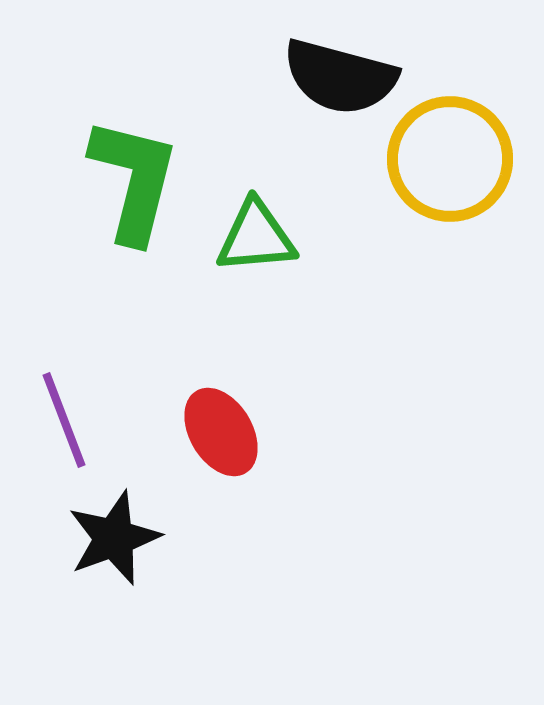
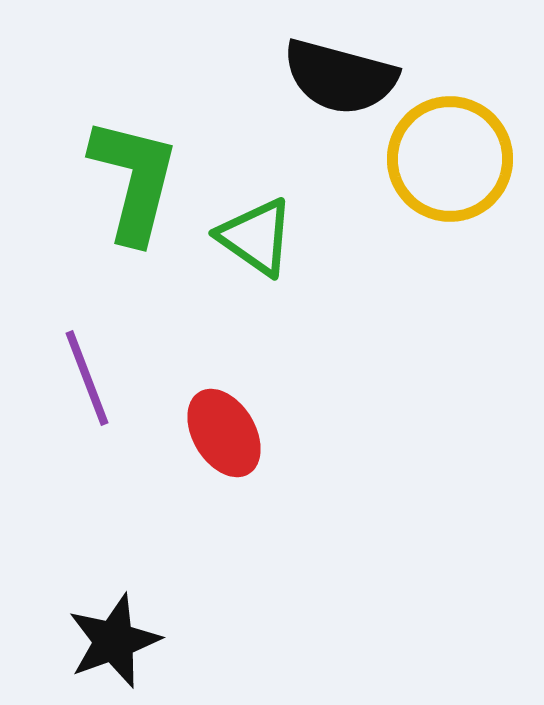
green triangle: rotated 40 degrees clockwise
purple line: moved 23 px right, 42 px up
red ellipse: moved 3 px right, 1 px down
black star: moved 103 px down
